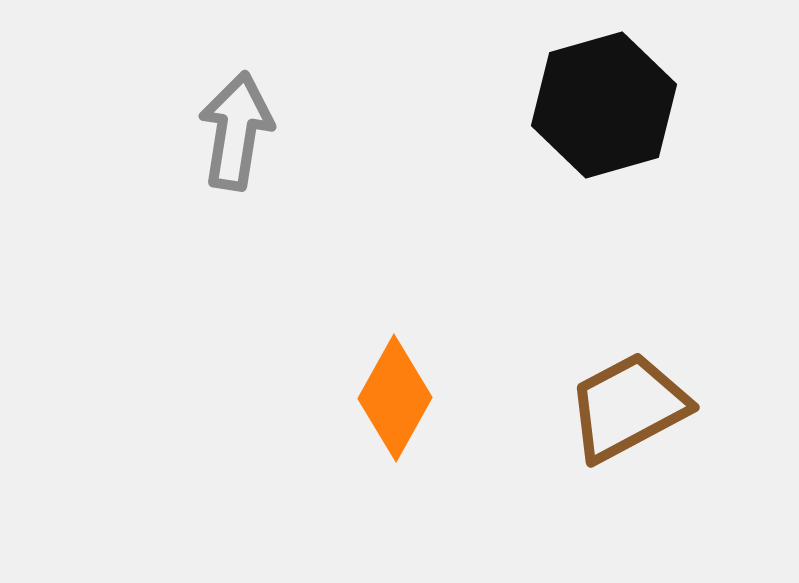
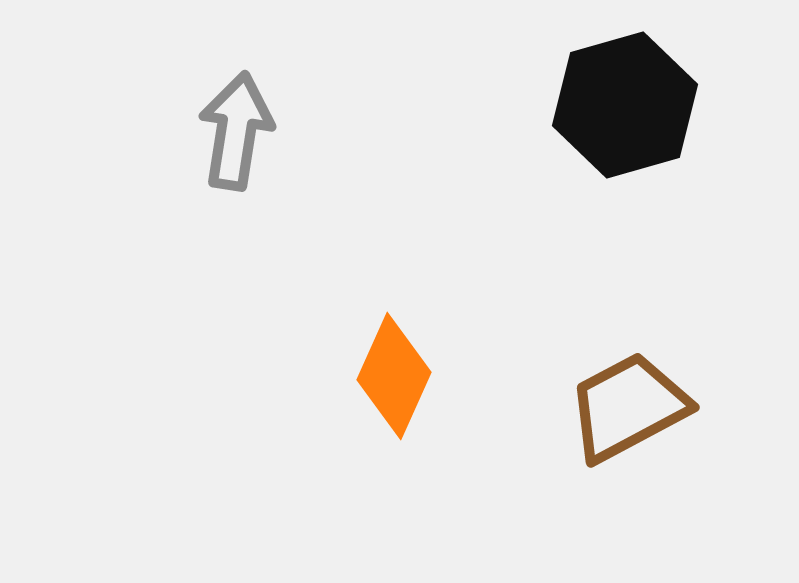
black hexagon: moved 21 px right
orange diamond: moved 1 px left, 22 px up; rotated 5 degrees counterclockwise
